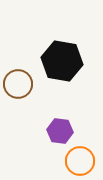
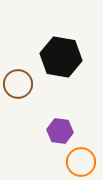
black hexagon: moved 1 px left, 4 px up
orange circle: moved 1 px right, 1 px down
